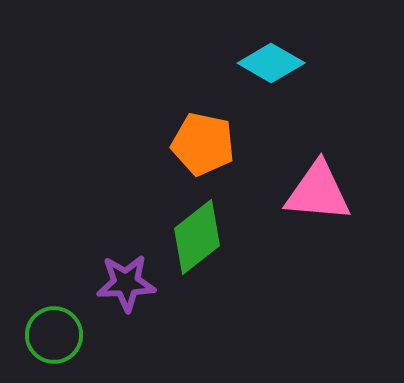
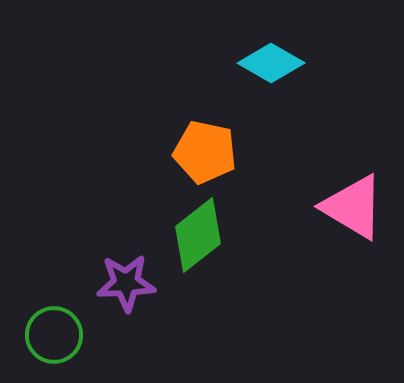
orange pentagon: moved 2 px right, 8 px down
pink triangle: moved 35 px right, 15 px down; rotated 26 degrees clockwise
green diamond: moved 1 px right, 2 px up
